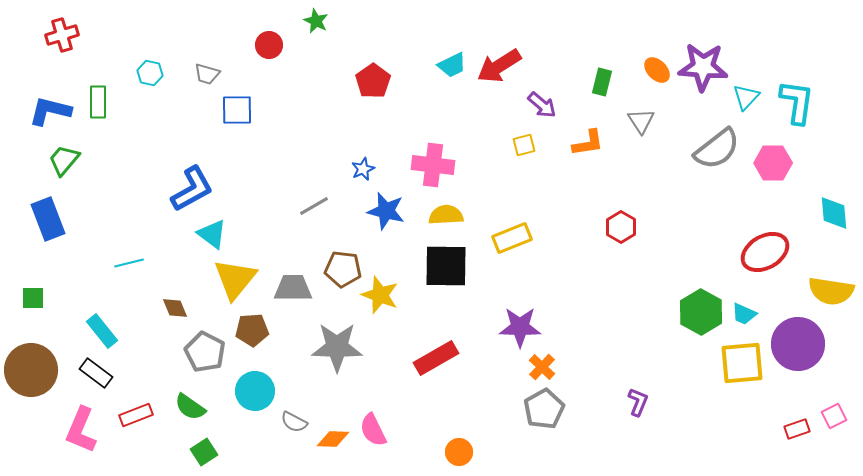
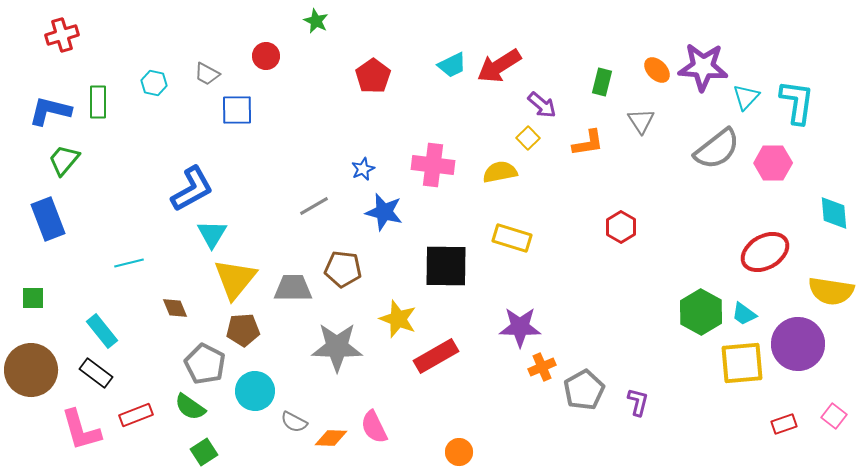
red circle at (269, 45): moved 3 px left, 11 px down
cyan hexagon at (150, 73): moved 4 px right, 10 px down
gray trapezoid at (207, 74): rotated 12 degrees clockwise
red pentagon at (373, 81): moved 5 px up
yellow square at (524, 145): moved 4 px right, 7 px up; rotated 30 degrees counterclockwise
blue star at (386, 211): moved 2 px left, 1 px down
yellow semicircle at (446, 215): moved 54 px right, 43 px up; rotated 8 degrees counterclockwise
cyan triangle at (212, 234): rotated 24 degrees clockwise
yellow rectangle at (512, 238): rotated 39 degrees clockwise
yellow star at (380, 295): moved 18 px right, 24 px down
cyan trapezoid at (744, 314): rotated 12 degrees clockwise
brown pentagon at (252, 330): moved 9 px left
gray pentagon at (205, 352): moved 12 px down
red rectangle at (436, 358): moved 2 px up
orange cross at (542, 367): rotated 24 degrees clockwise
purple L-shape at (638, 402): rotated 8 degrees counterclockwise
gray pentagon at (544, 409): moved 40 px right, 19 px up
pink square at (834, 416): rotated 25 degrees counterclockwise
red rectangle at (797, 429): moved 13 px left, 5 px up
pink L-shape at (81, 430): rotated 39 degrees counterclockwise
pink semicircle at (373, 430): moved 1 px right, 3 px up
orange diamond at (333, 439): moved 2 px left, 1 px up
